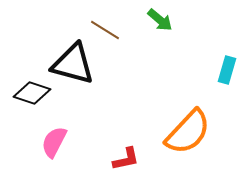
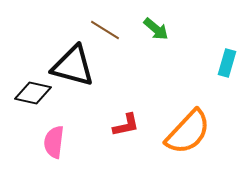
green arrow: moved 4 px left, 9 px down
black triangle: moved 2 px down
cyan rectangle: moved 7 px up
black diamond: moved 1 px right; rotated 6 degrees counterclockwise
pink semicircle: rotated 20 degrees counterclockwise
red L-shape: moved 34 px up
